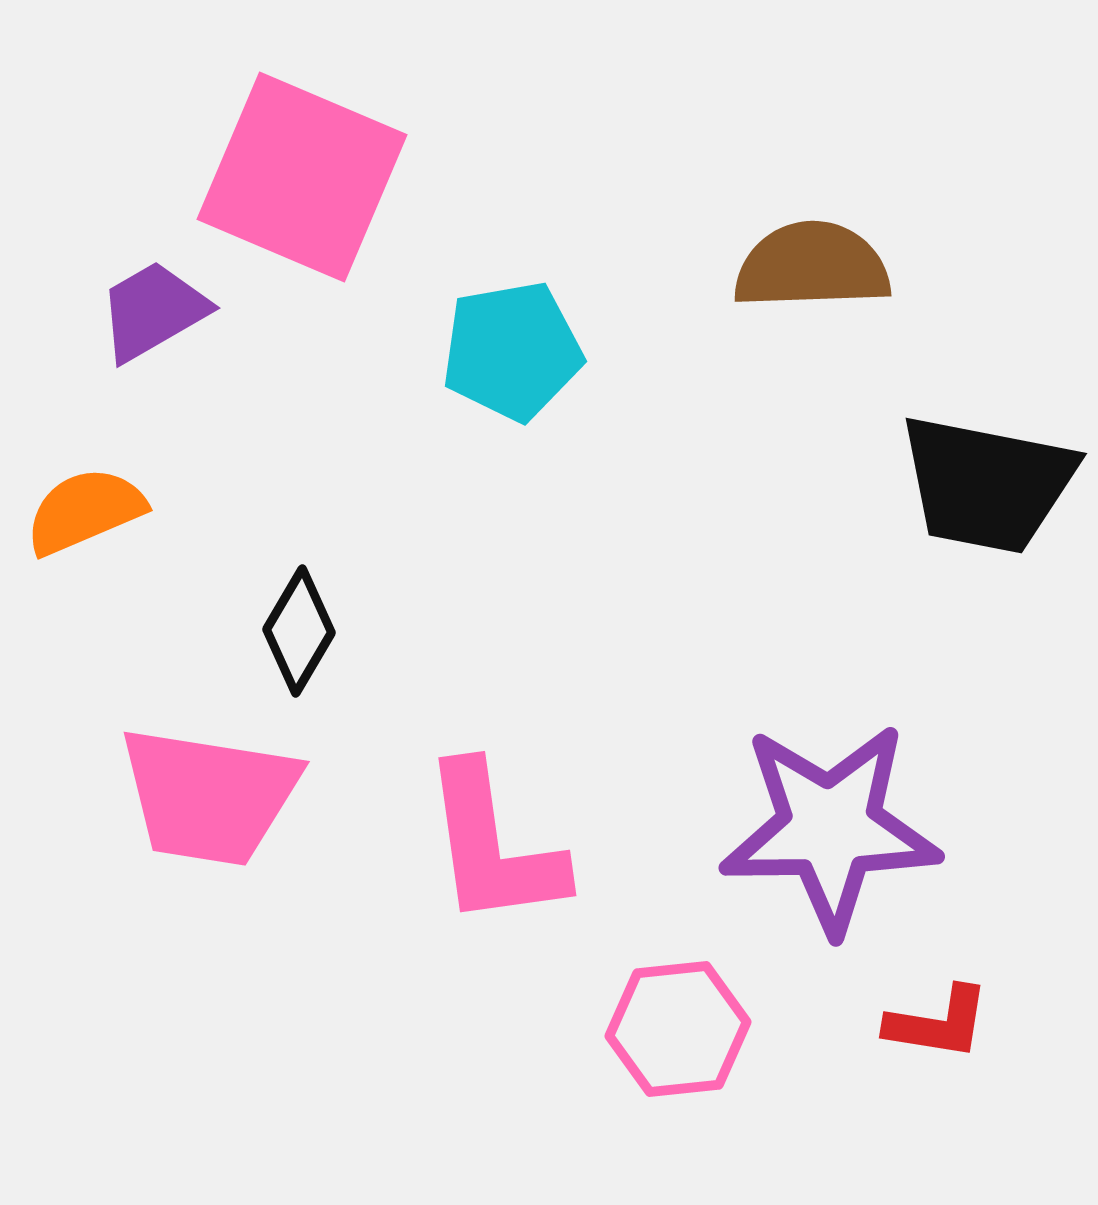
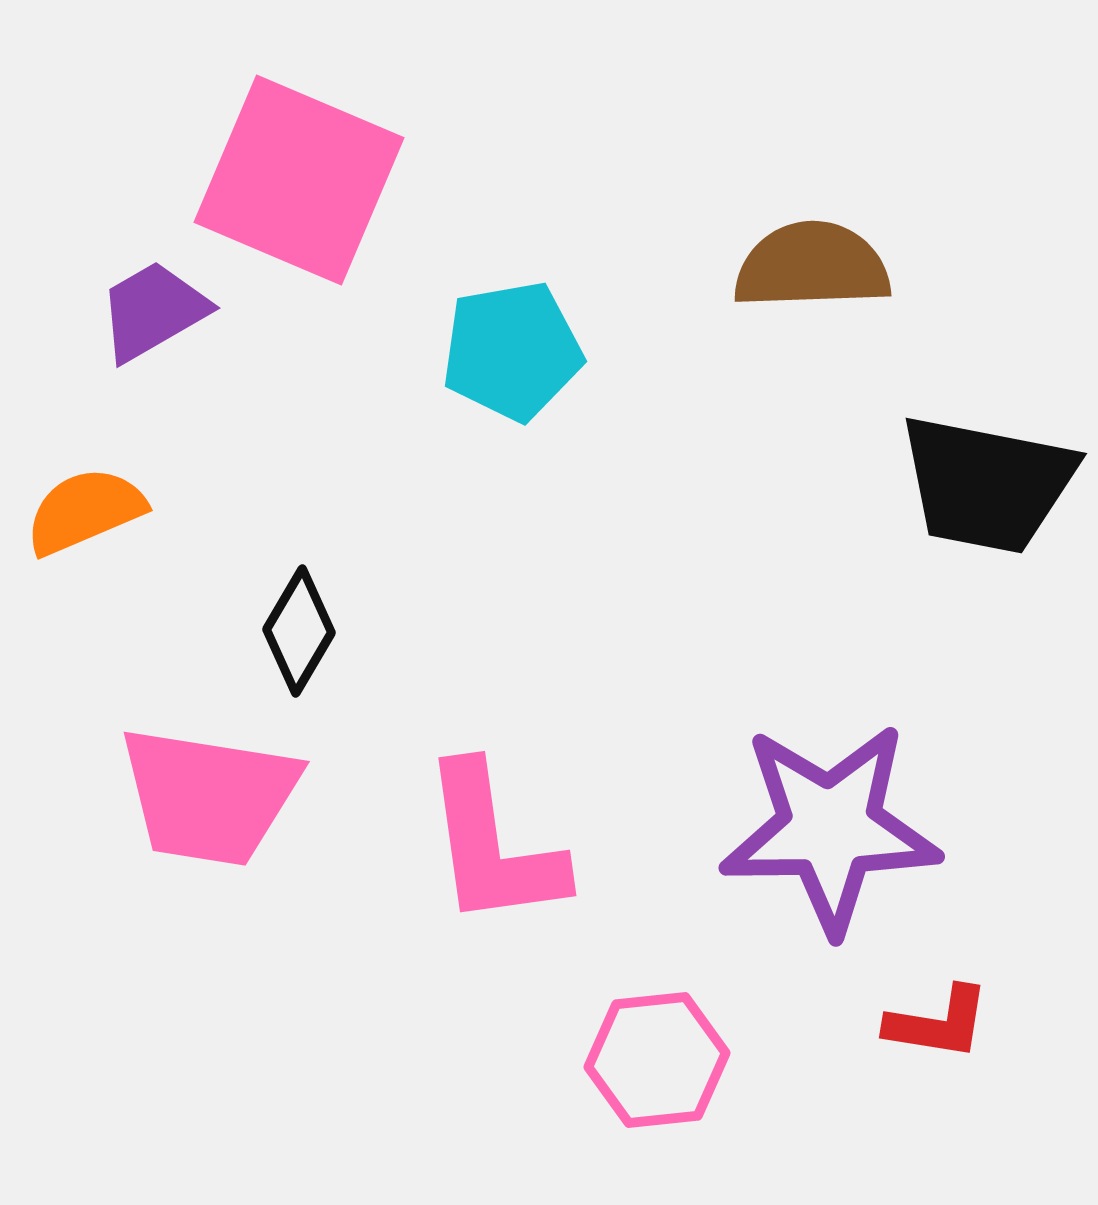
pink square: moved 3 px left, 3 px down
pink hexagon: moved 21 px left, 31 px down
